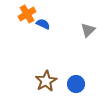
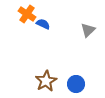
orange cross: rotated 24 degrees counterclockwise
